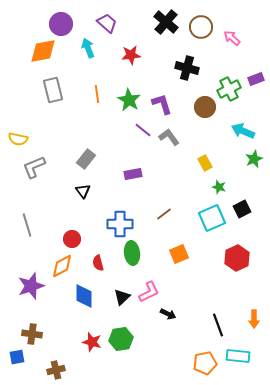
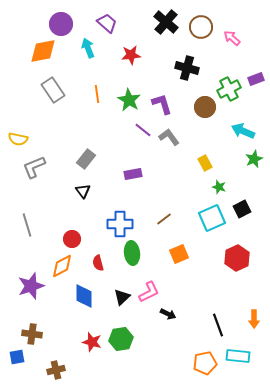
gray rectangle at (53, 90): rotated 20 degrees counterclockwise
brown line at (164, 214): moved 5 px down
